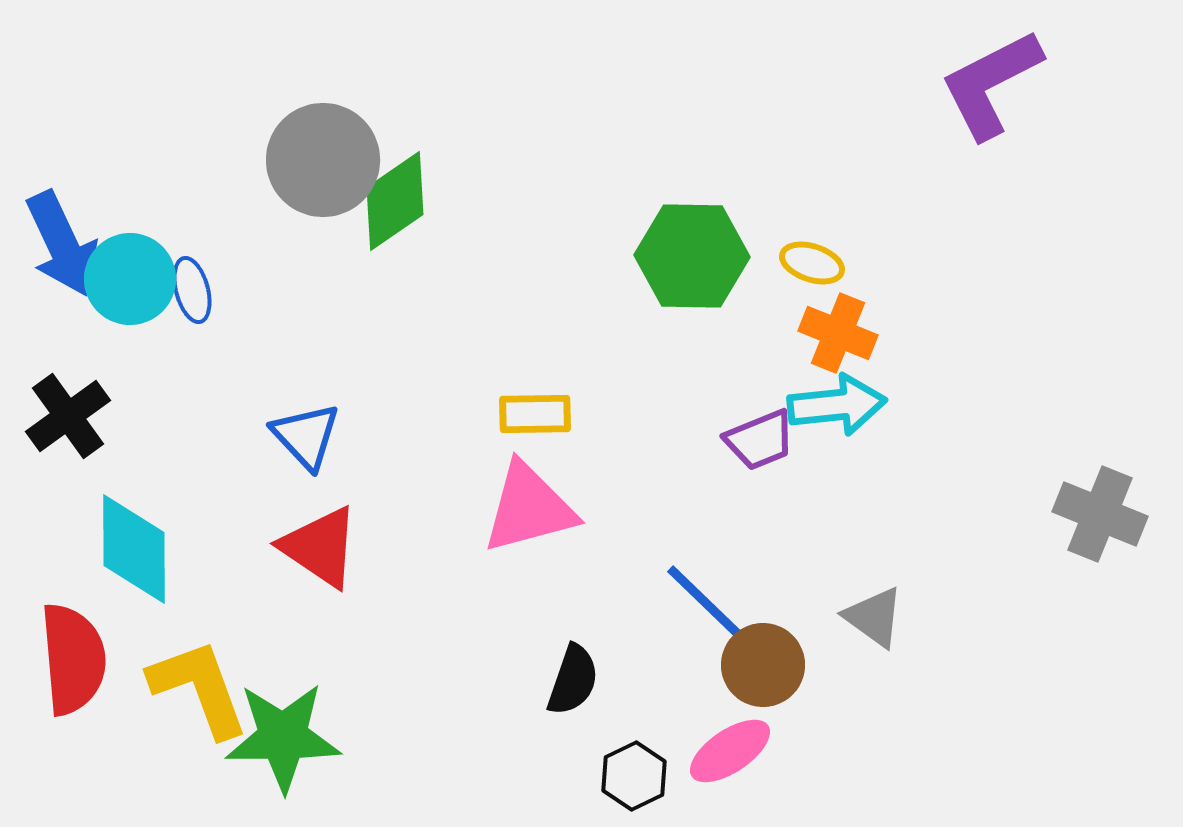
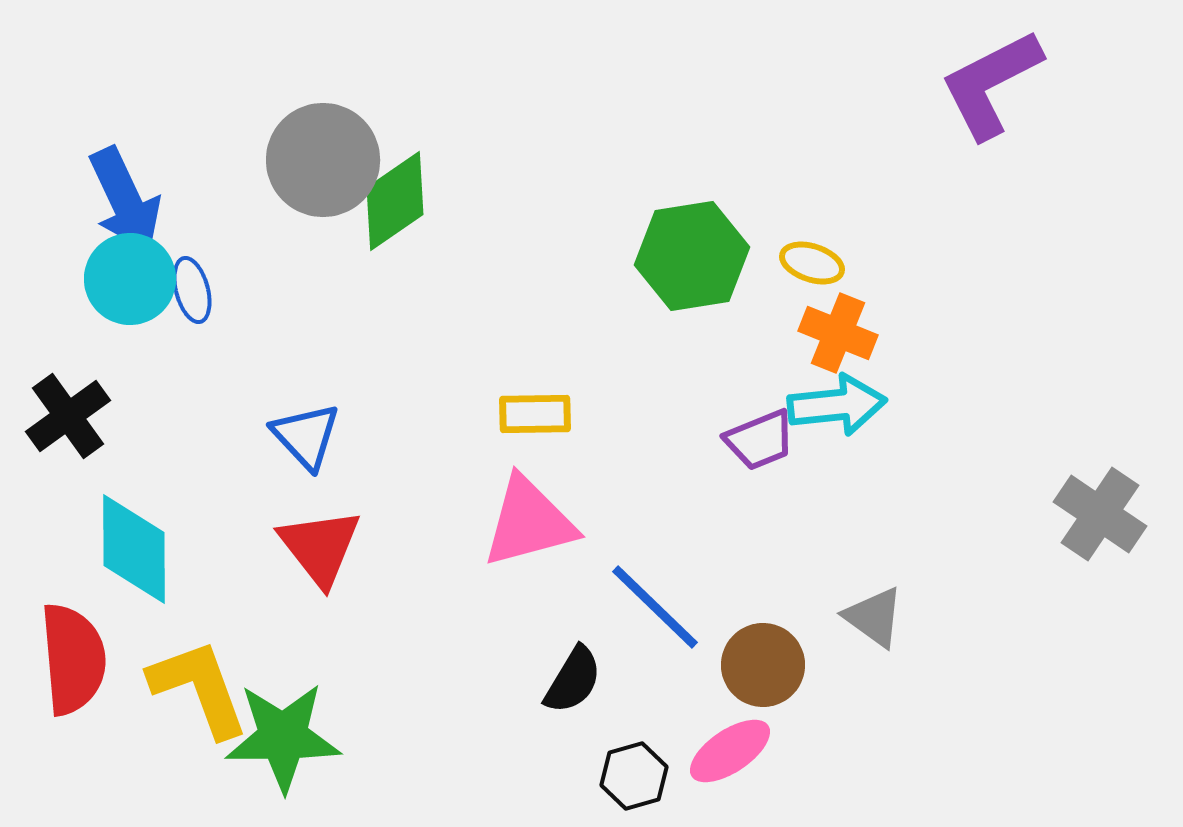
blue arrow: moved 63 px right, 44 px up
green hexagon: rotated 10 degrees counterclockwise
pink triangle: moved 14 px down
gray cross: rotated 12 degrees clockwise
red triangle: rotated 18 degrees clockwise
blue line: moved 55 px left
black semicircle: rotated 12 degrees clockwise
black hexagon: rotated 10 degrees clockwise
